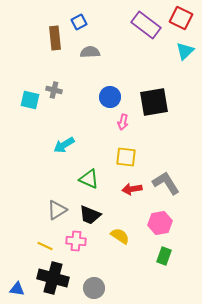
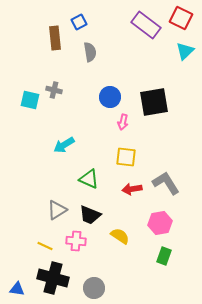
gray semicircle: rotated 84 degrees clockwise
